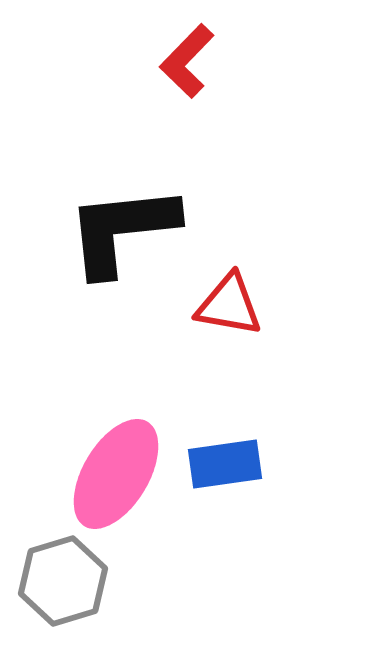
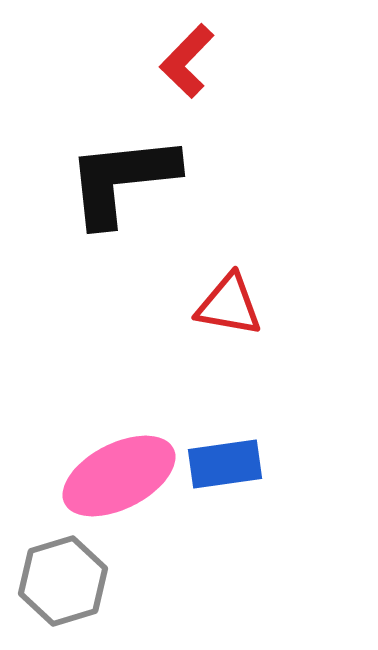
black L-shape: moved 50 px up
pink ellipse: moved 3 px right, 2 px down; rotated 32 degrees clockwise
